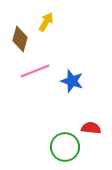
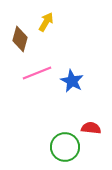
pink line: moved 2 px right, 2 px down
blue star: rotated 10 degrees clockwise
